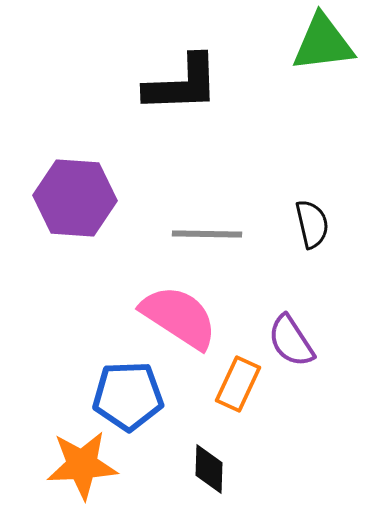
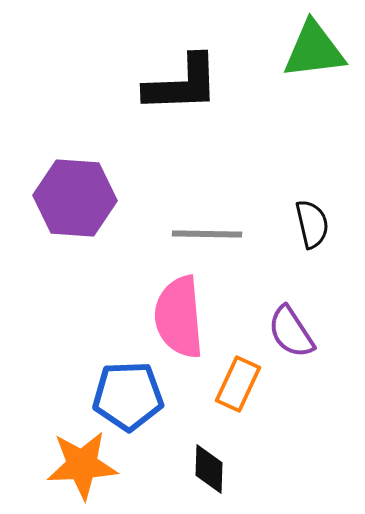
green triangle: moved 9 px left, 7 px down
pink semicircle: rotated 128 degrees counterclockwise
purple semicircle: moved 9 px up
